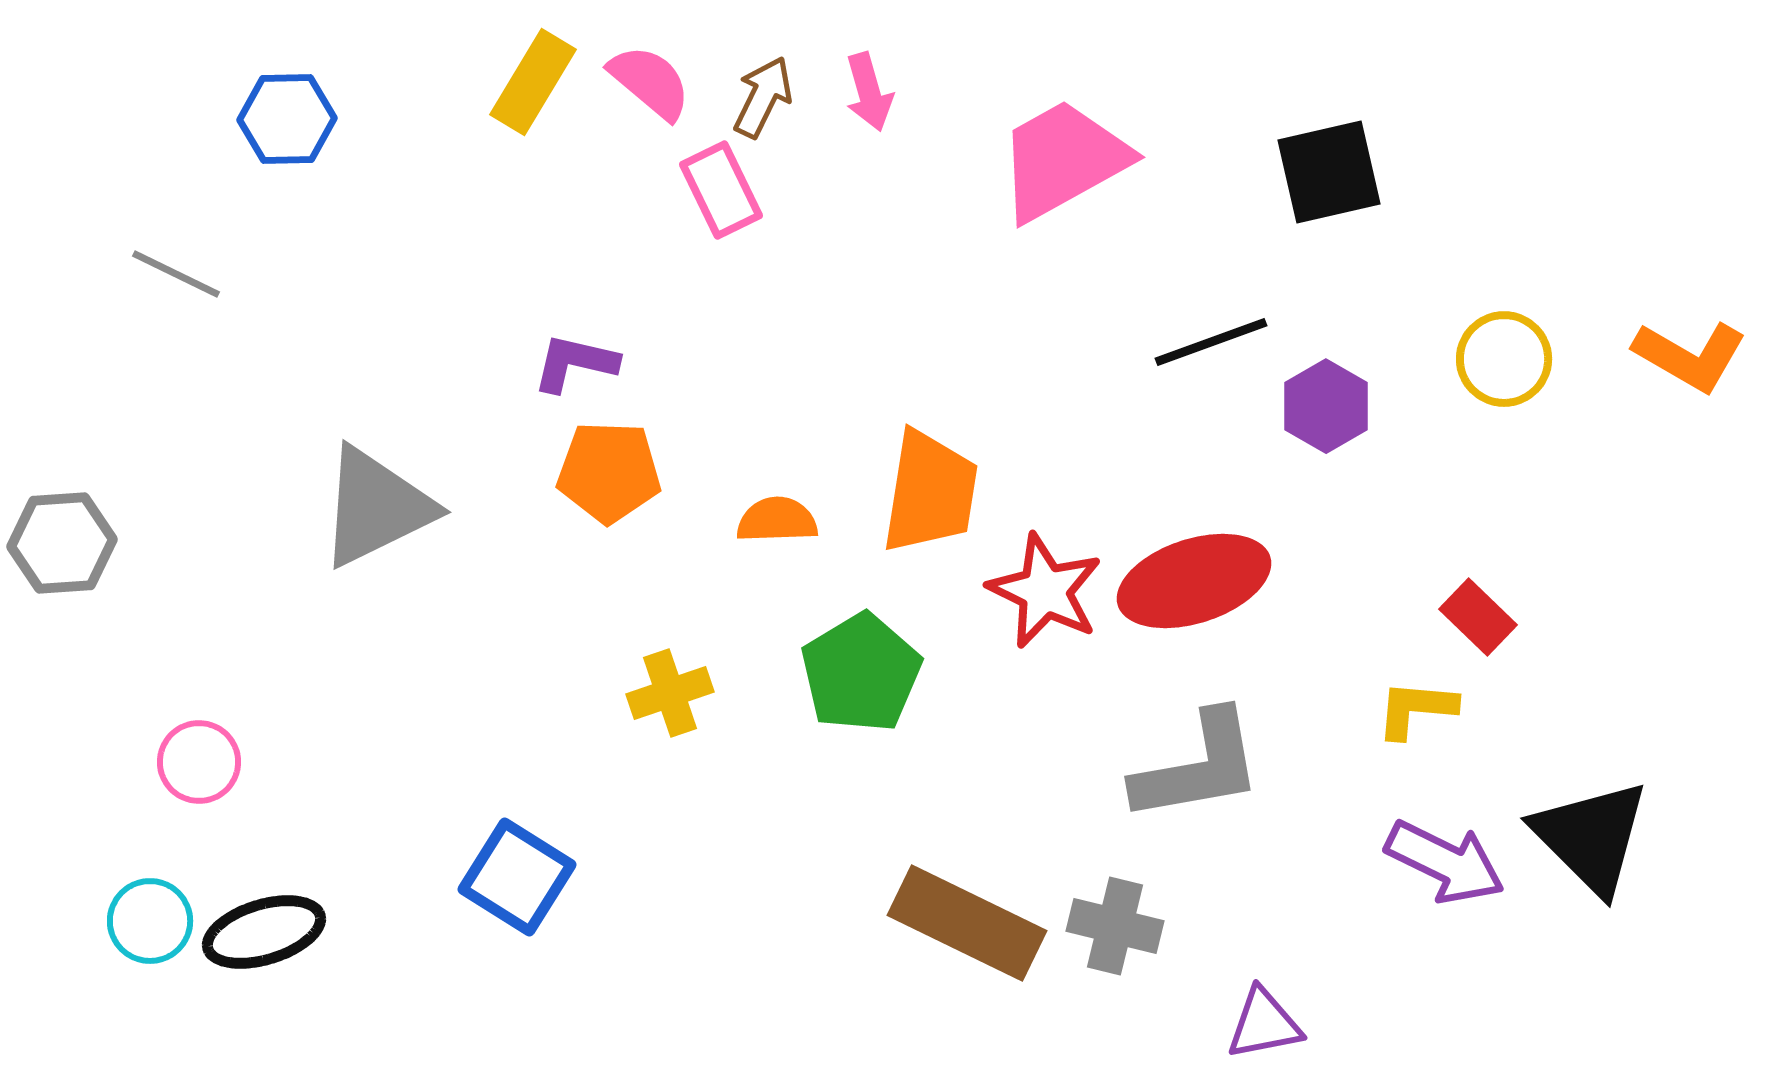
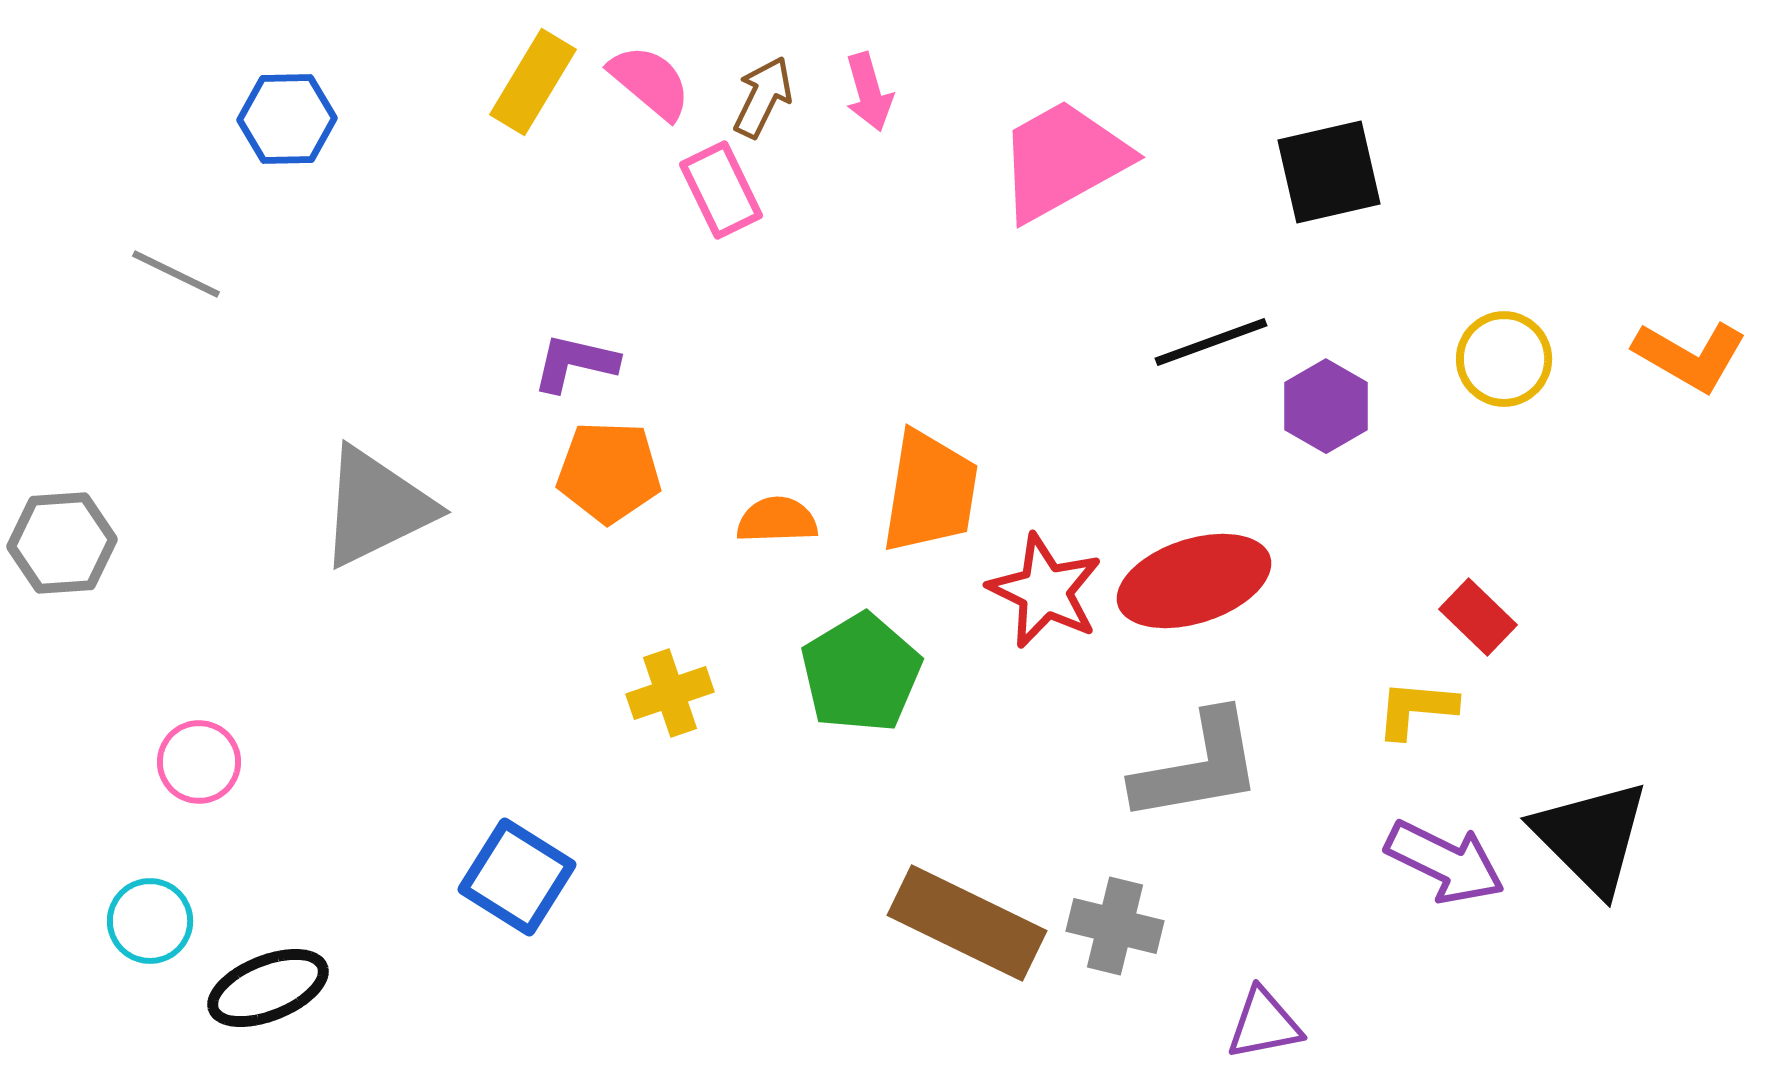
black ellipse: moved 4 px right, 56 px down; rotated 5 degrees counterclockwise
